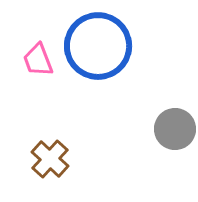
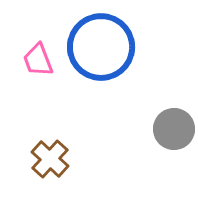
blue circle: moved 3 px right, 1 px down
gray circle: moved 1 px left
